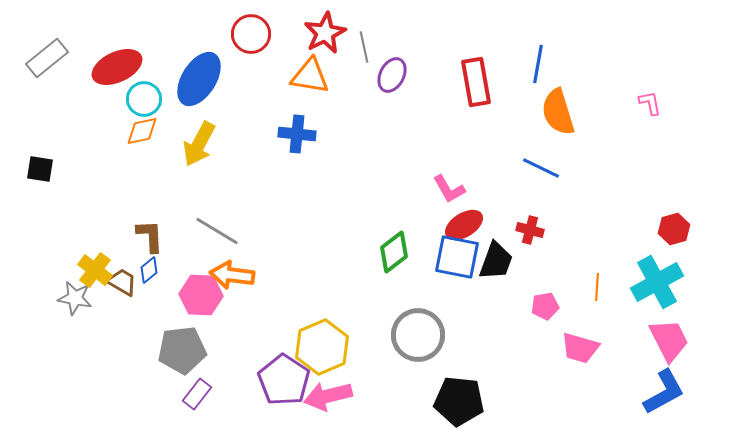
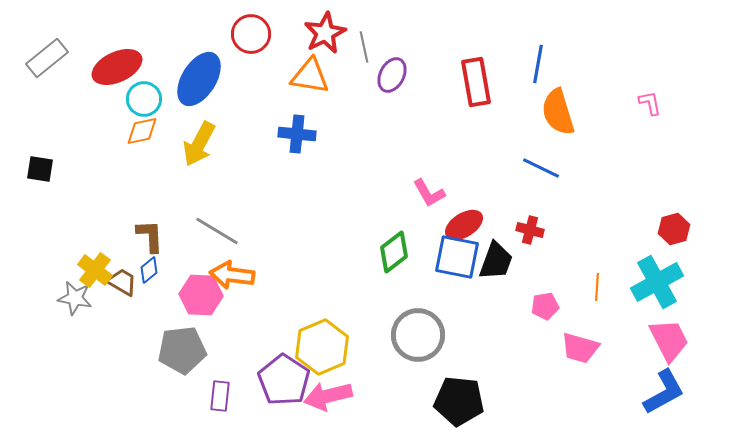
pink L-shape at (449, 189): moved 20 px left, 4 px down
purple rectangle at (197, 394): moved 23 px right, 2 px down; rotated 32 degrees counterclockwise
